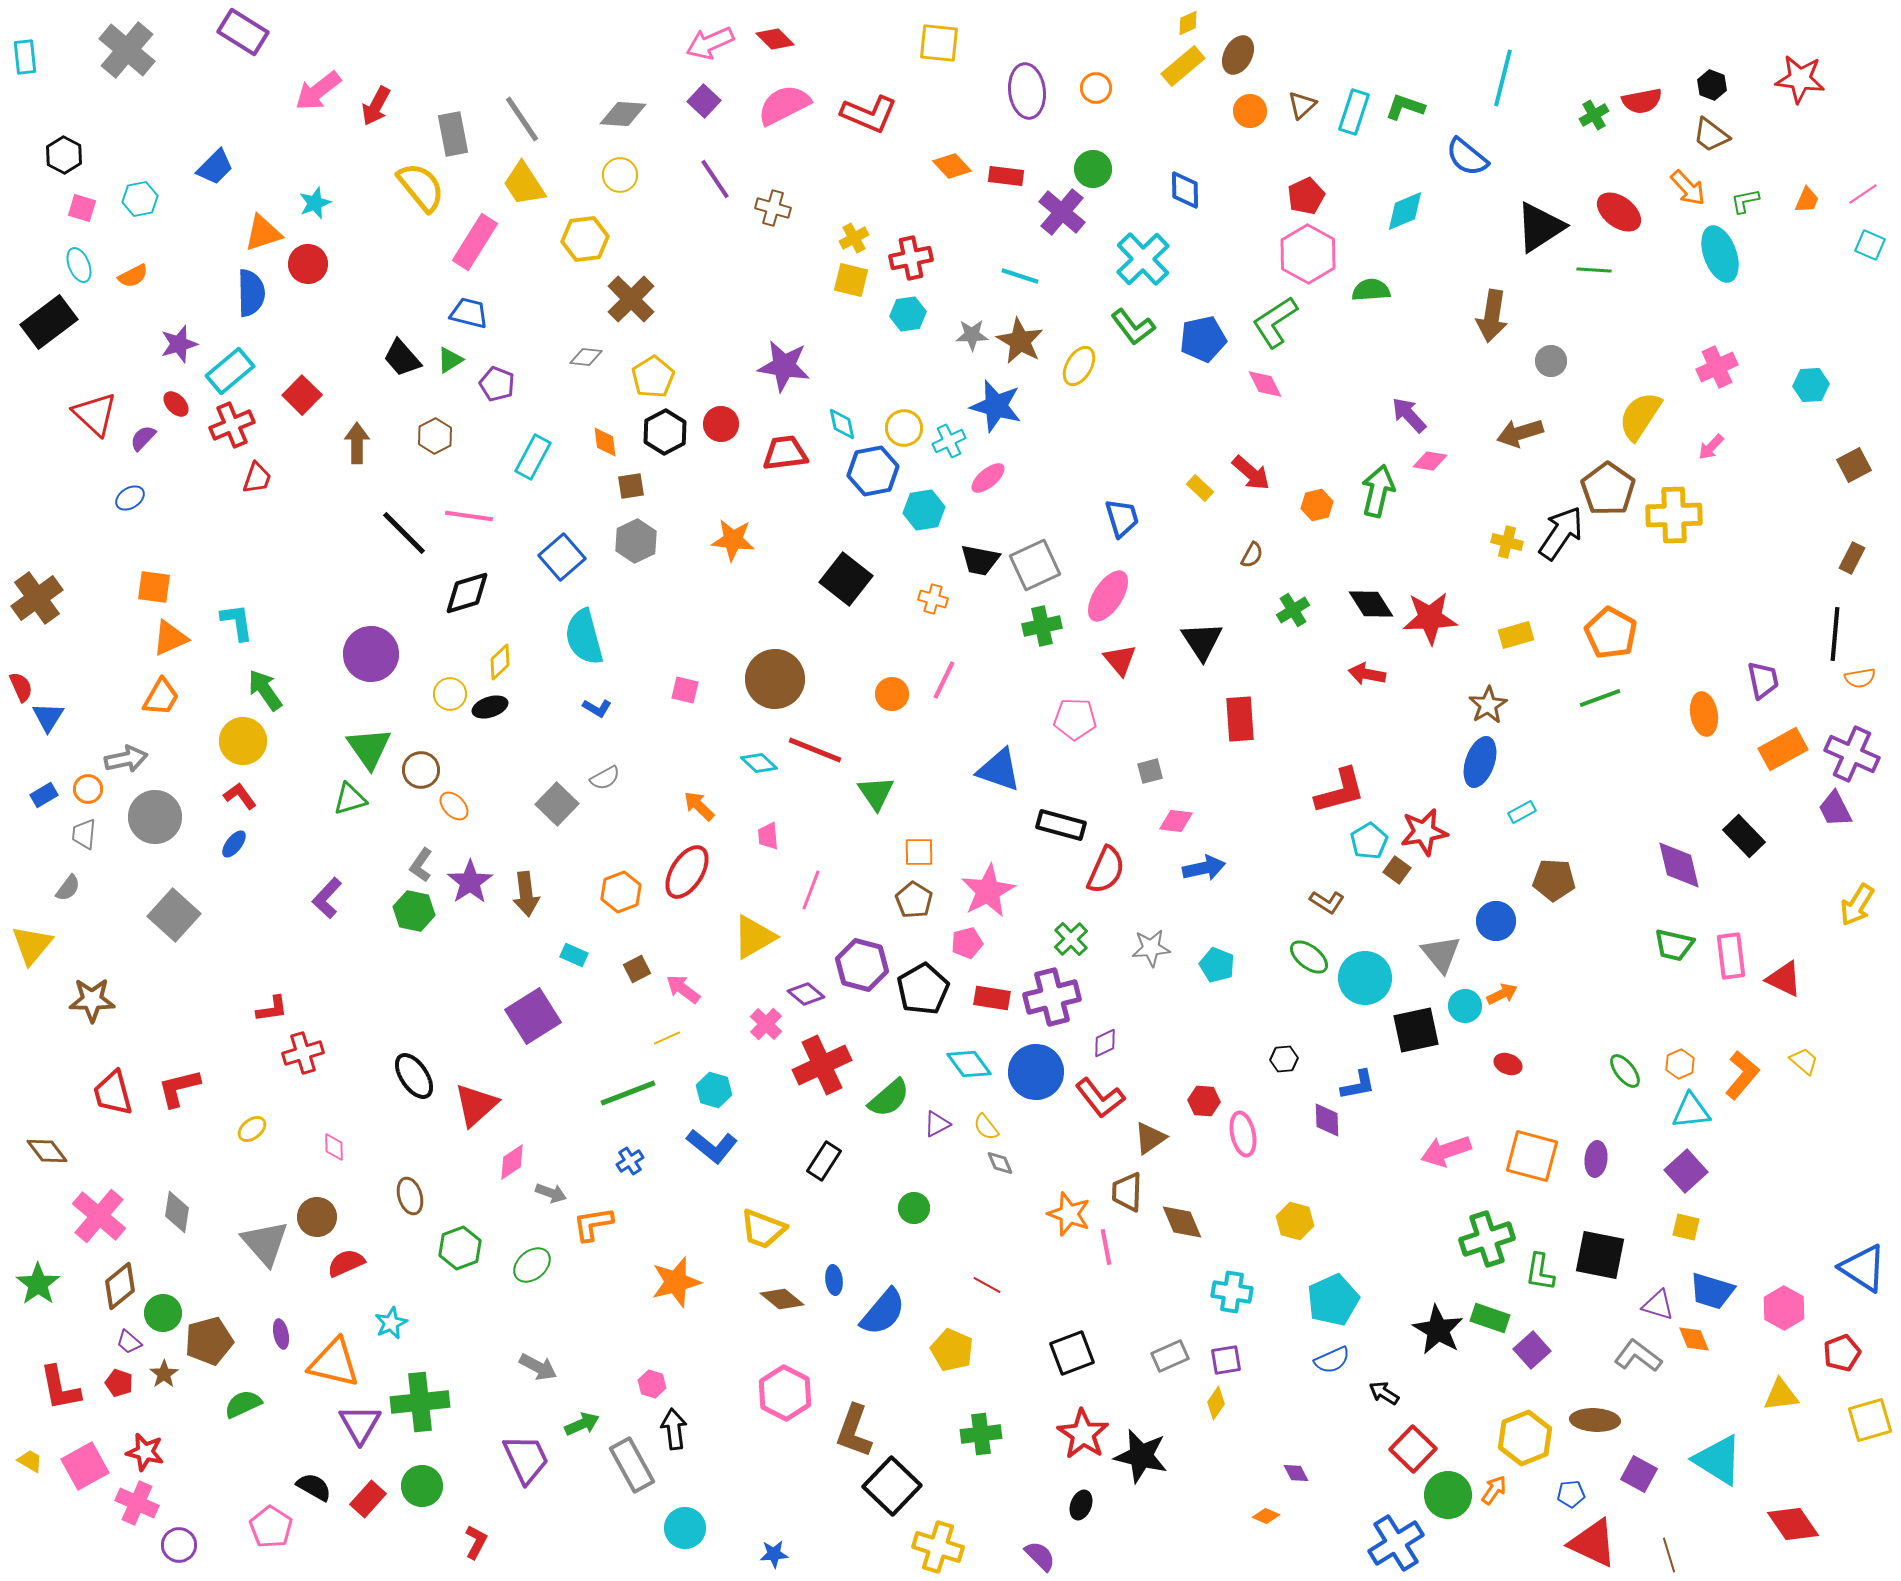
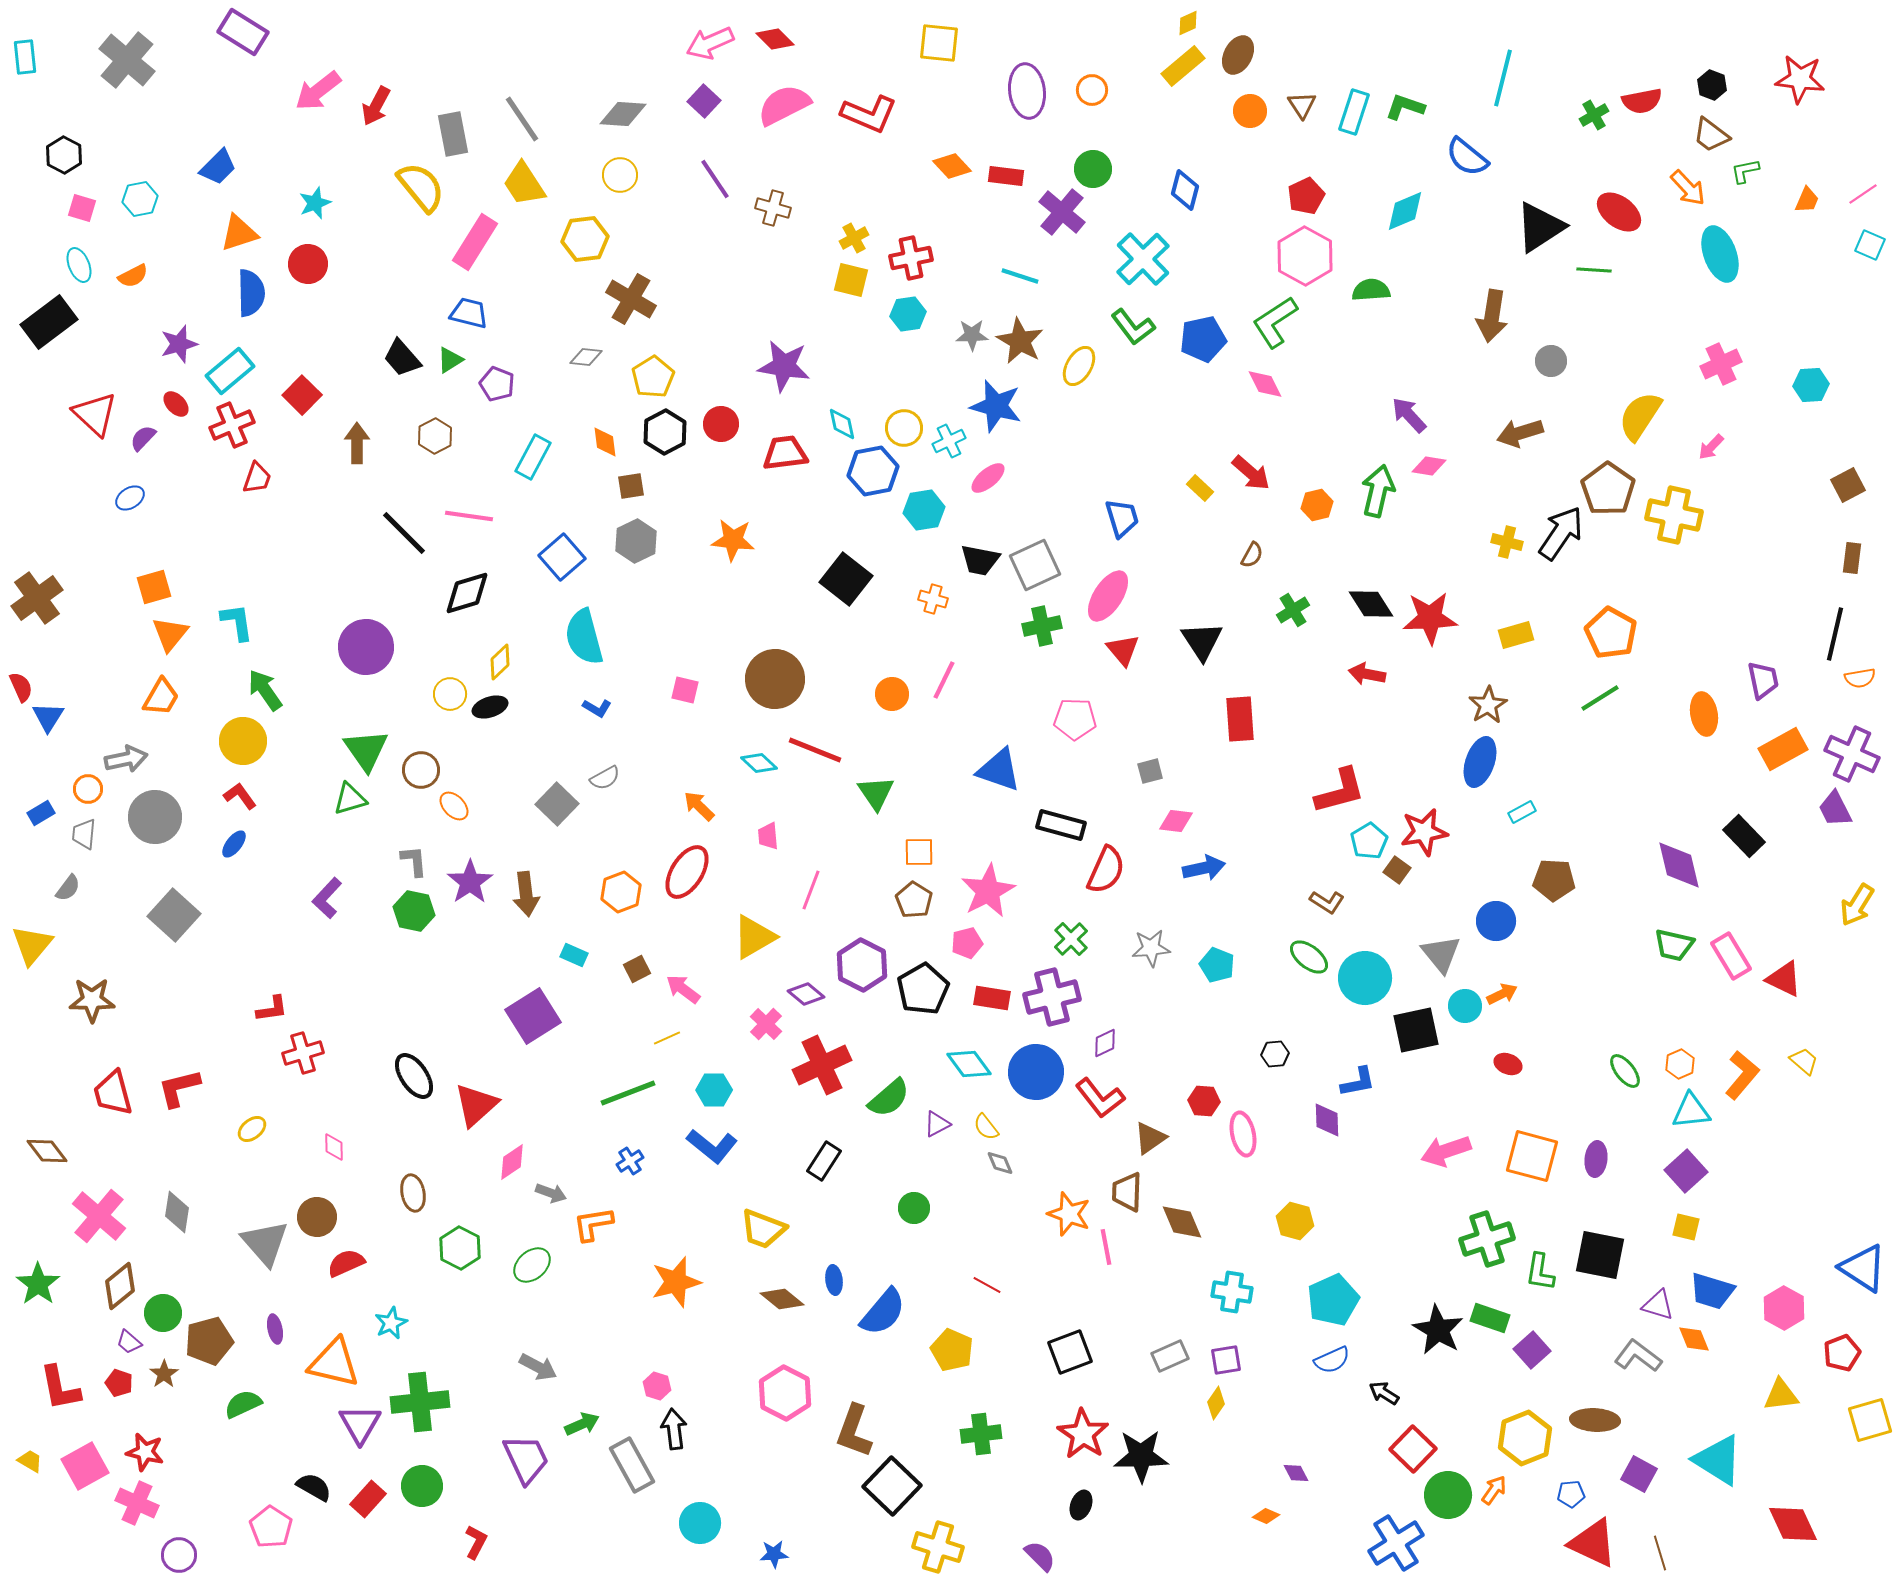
gray cross at (127, 50): moved 10 px down
orange circle at (1096, 88): moved 4 px left, 2 px down
brown triangle at (1302, 105): rotated 20 degrees counterclockwise
blue trapezoid at (215, 167): moved 3 px right
blue diamond at (1185, 190): rotated 15 degrees clockwise
green L-shape at (1745, 201): moved 30 px up
orange triangle at (263, 233): moved 24 px left
pink hexagon at (1308, 254): moved 3 px left, 2 px down
brown cross at (631, 299): rotated 15 degrees counterclockwise
pink cross at (1717, 367): moved 4 px right, 3 px up
pink diamond at (1430, 461): moved 1 px left, 5 px down
brown square at (1854, 465): moved 6 px left, 20 px down
yellow cross at (1674, 515): rotated 14 degrees clockwise
brown rectangle at (1852, 558): rotated 20 degrees counterclockwise
orange square at (154, 587): rotated 24 degrees counterclockwise
black line at (1835, 634): rotated 8 degrees clockwise
orange triangle at (170, 638): moved 4 px up; rotated 27 degrees counterclockwise
purple circle at (371, 654): moved 5 px left, 7 px up
red triangle at (1120, 660): moved 3 px right, 10 px up
green line at (1600, 698): rotated 12 degrees counterclockwise
green triangle at (369, 748): moved 3 px left, 2 px down
blue rectangle at (44, 795): moved 3 px left, 18 px down
gray L-shape at (421, 865): moved 7 px left, 4 px up; rotated 140 degrees clockwise
pink rectangle at (1731, 956): rotated 24 degrees counterclockwise
purple hexagon at (862, 965): rotated 12 degrees clockwise
black hexagon at (1284, 1059): moved 9 px left, 5 px up
blue L-shape at (1358, 1085): moved 3 px up
cyan hexagon at (714, 1090): rotated 16 degrees counterclockwise
brown ellipse at (410, 1196): moved 3 px right, 3 px up; rotated 6 degrees clockwise
green hexagon at (460, 1248): rotated 12 degrees counterclockwise
purple ellipse at (281, 1334): moved 6 px left, 5 px up
black square at (1072, 1353): moved 2 px left, 1 px up
pink hexagon at (652, 1384): moved 5 px right, 2 px down
black star at (1141, 1456): rotated 14 degrees counterclockwise
red diamond at (1793, 1524): rotated 10 degrees clockwise
cyan circle at (685, 1528): moved 15 px right, 5 px up
purple circle at (179, 1545): moved 10 px down
brown line at (1669, 1555): moved 9 px left, 2 px up
